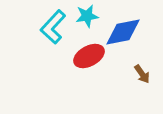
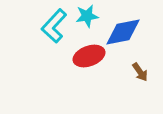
cyan L-shape: moved 1 px right, 1 px up
red ellipse: rotated 8 degrees clockwise
brown arrow: moved 2 px left, 2 px up
